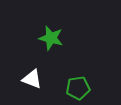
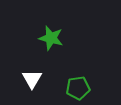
white triangle: rotated 40 degrees clockwise
